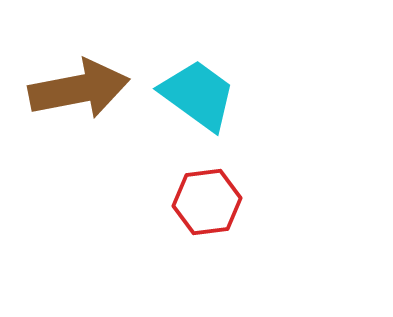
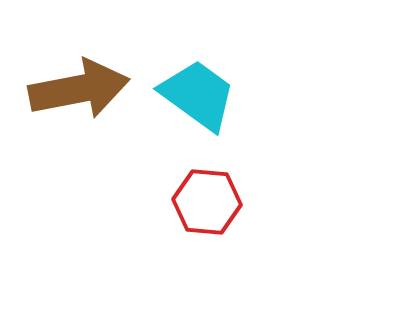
red hexagon: rotated 12 degrees clockwise
